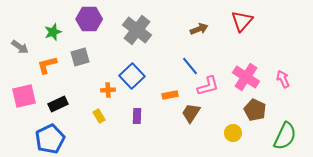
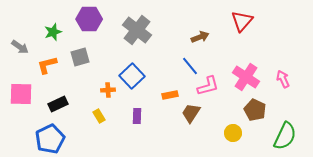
brown arrow: moved 1 px right, 8 px down
pink square: moved 3 px left, 2 px up; rotated 15 degrees clockwise
